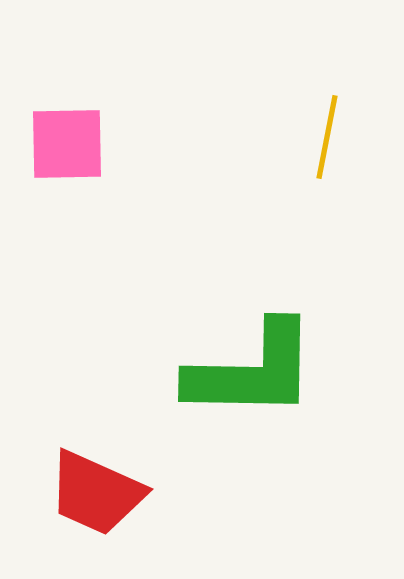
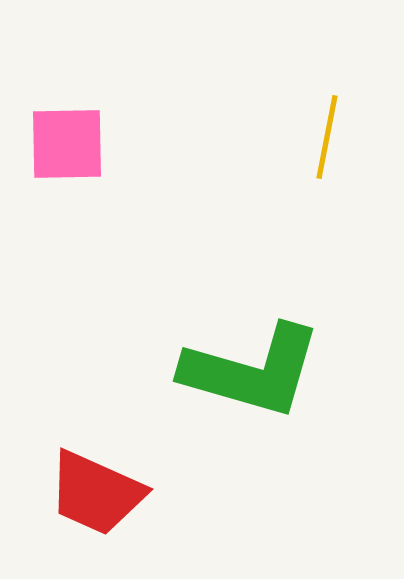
green L-shape: rotated 15 degrees clockwise
